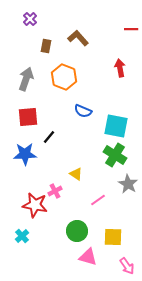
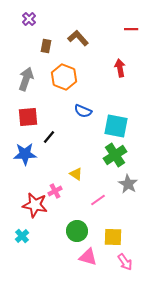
purple cross: moved 1 px left
green cross: rotated 25 degrees clockwise
pink arrow: moved 2 px left, 4 px up
